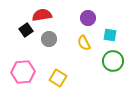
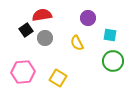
gray circle: moved 4 px left, 1 px up
yellow semicircle: moved 7 px left
